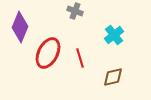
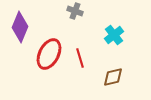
red ellipse: moved 1 px right, 1 px down
